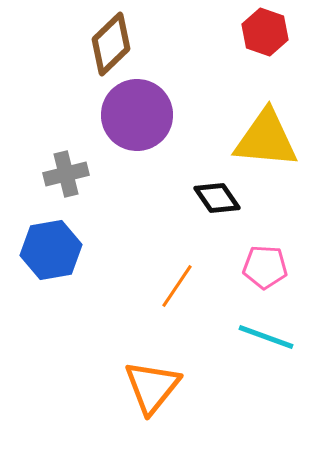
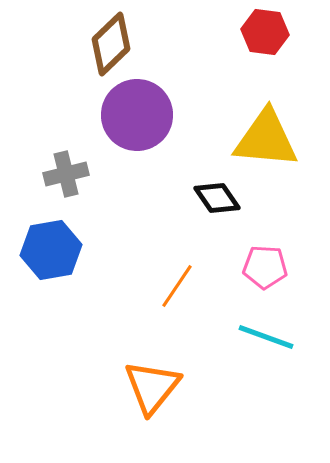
red hexagon: rotated 12 degrees counterclockwise
